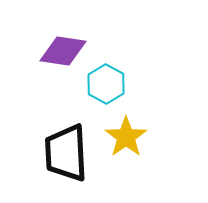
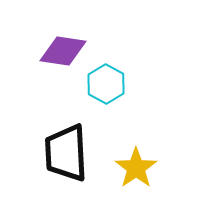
yellow star: moved 10 px right, 31 px down
